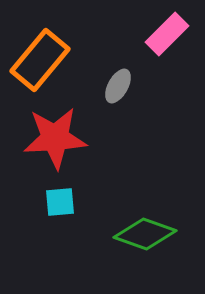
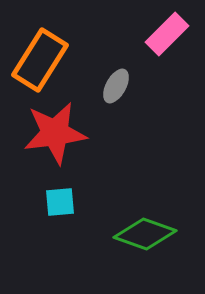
orange rectangle: rotated 8 degrees counterclockwise
gray ellipse: moved 2 px left
red star: moved 5 px up; rotated 4 degrees counterclockwise
